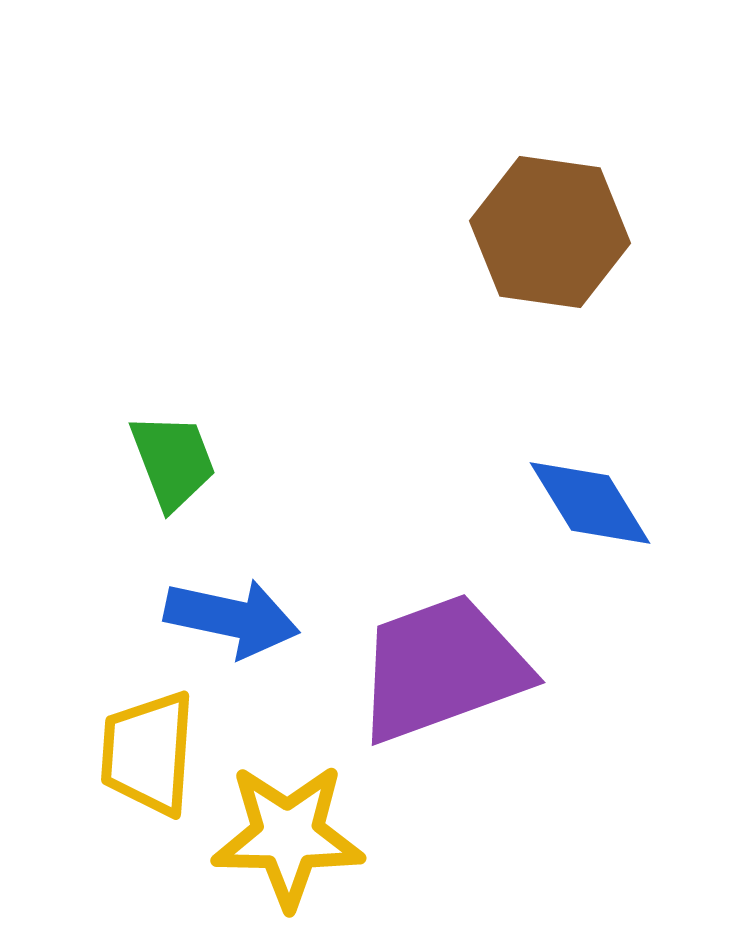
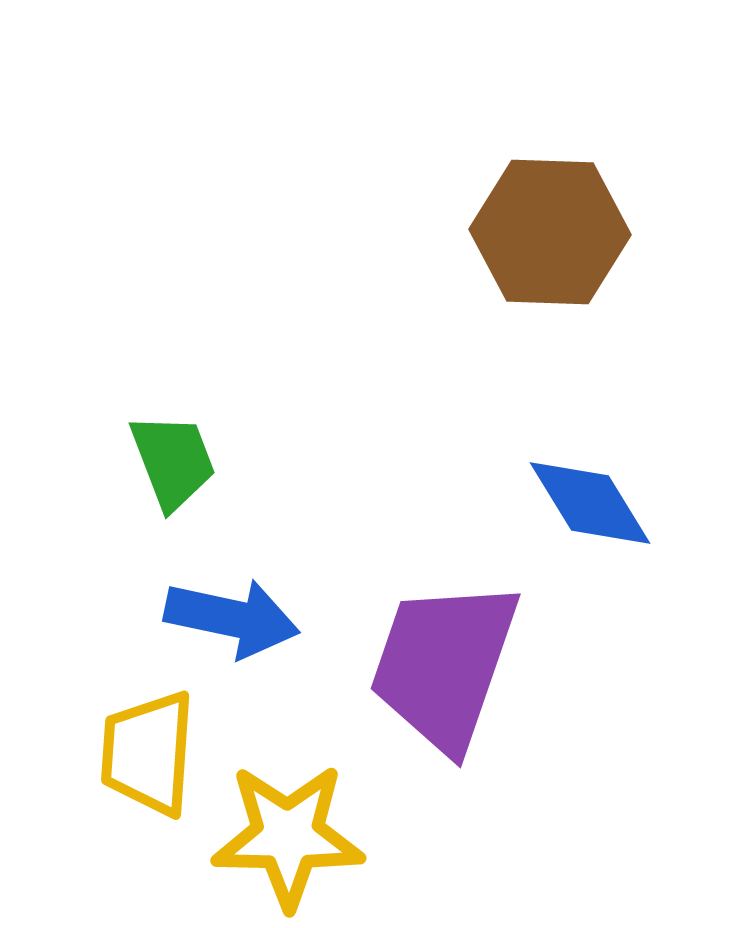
brown hexagon: rotated 6 degrees counterclockwise
purple trapezoid: moved 2 px right, 3 px up; rotated 51 degrees counterclockwise
